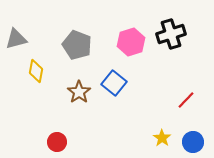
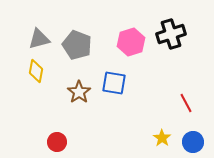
gray triangle: moved 23 px right
blue square: rotated 30 degrees counterclockwise
red line: moved 3 px down; rotated 72 degrees counterclockwise
